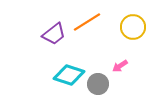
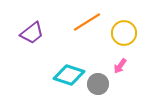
yellow circle: moved 9 px left, 6 px down
purple trapezoid: moved 22 px left, 1 px up
pink arrow: rotated 21 degrees counterclockwise
